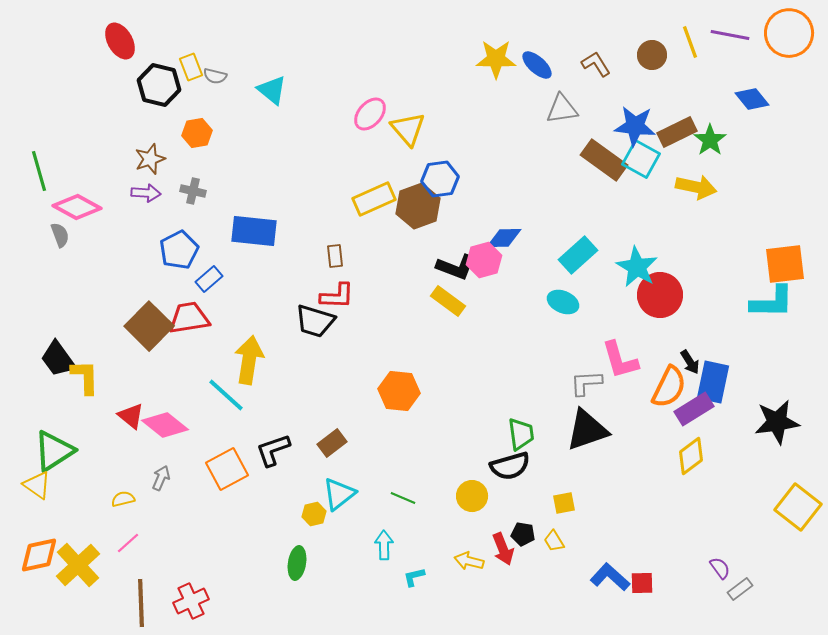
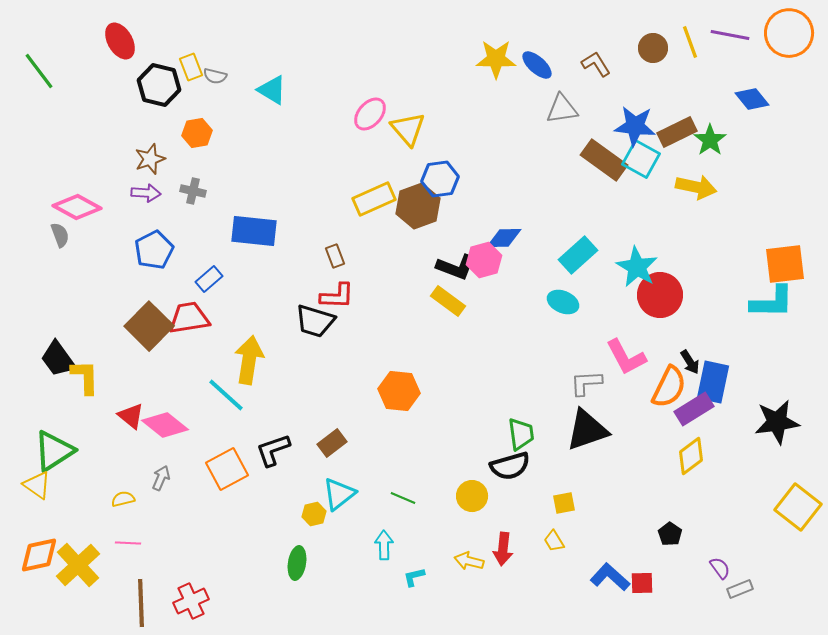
brown circle at (652, 55): moved 1 px right, 7 px up
cyan triangle at (272, 90): rotated 8 degrees counterclockwise
green line at (39, 171): moved 100 px up; rotated 21 degrees counterclockwise
blue pentagon at (179, 250): moved 25 px left
brown rectangle at (335, 256): rotated 15 degrees counterclockwise
pink L-shape at (620, 360): moved 6 px right, 3 px up; rotated 12 degrees counterclockwise
black pentagon at (523, 534): moved 147 px right; rotated 25 degrees clockwise
pink line at (128, 543): rotated 45 degrees clockwise
red arrow at (503, 549): rotated 28 degrees clockwise
gray rectangle at (740, 589): rotated 15 degrees clockwise
